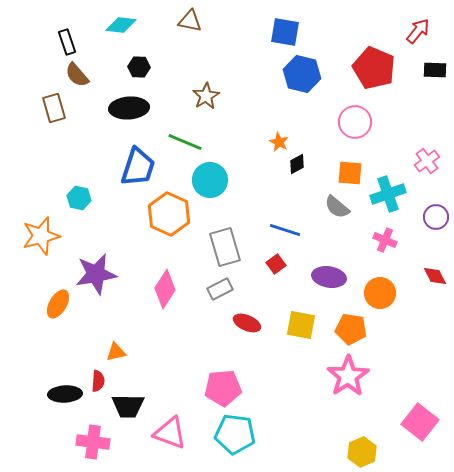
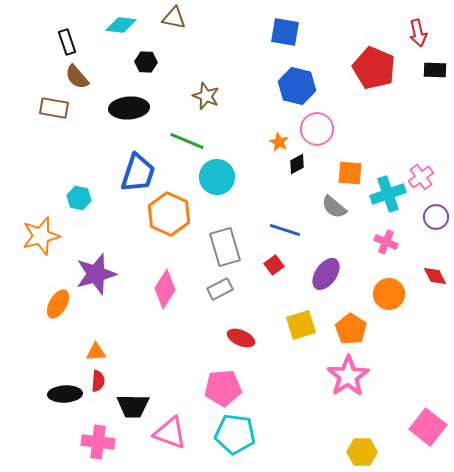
brown triangle at (190, 21): moved 16 px left, 3 px up
red arrow at (418, 31): moved 2 px down; rotated 128 degrees clockwise
black hexagon at (139, 67): moved 7 px right, 5 px up
blue hexagon at (302, 74): moved 5 px left, 12 px down
brown semicircle at (77, 75): moved 2 px down
brown star at (206, 96): rotated 20 degrees counterclockwise
brown rectangle at (54, 108): rotated 64 degrees counterclockwise
pink circle at (355, 122): moved 38 px left, 7 px down
green line at (185, 142): moved 2 px right, 1 px up
pink cross at (427, 161): moved 6 px left, 16 px down
blue trapezoid at (138, 167): moved 6 px down
cyan circle at (210, 180): moved 7 px right, 3 px up
gray semicircle at (337, 207): moved 3 px left
pink cross at (385, 240): moved 1 px right, 2 px down
red square at (276, 264): moved 2 px left, 1 px down
purple star at (96, 274): rotated 6 degrees counterclockwise
purple ellipse at (329, 277): moved 3 px left, 3 px up; rotated 64 degrees counterclockwise
orange circle at (380, 293): moved 9 px right, 1 px down
red ellipse at (247, 323): moved 6 px left, 15 px down
yellow square at (301, 325): rotated 28 degrees counterclockwise
orange pentagon at (351, 329): rotated 24 degrees clockwise
orange triangle at (116, 352): moved 20 px left; rotated 10 degrees clockwise
black trapezoid at (128, 406): moved 5 px right
pink square at (420, 422): moved 8 px right, 5 px down
pink cross at (93, 442): moved 5 px right
yellow hexagon at (362, 452): rotated 24 degrees clockwise
